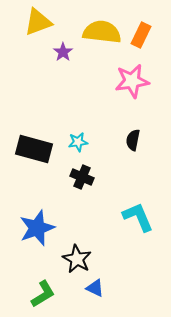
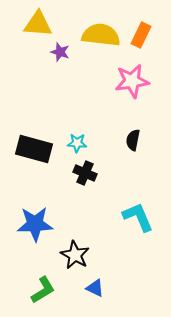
yellow triangle: moved 2 px down; rotated 24 degrees clockwise
yellow semicircle: moved 1 px left, 3 px down
purple star: moved 3 px left; rotated 18 degrees counterclockwise
cyan star: moved 1 px left, 1 px down; rotated 12 degrees clockwise
black cross: moved 3 px right, 4 px up
blue star: moved 2 px left, 4 px up; rotated 18 degrees clockwise
black star: moved 2 px left, 4 px up
green L-shape: moved 4 px up
